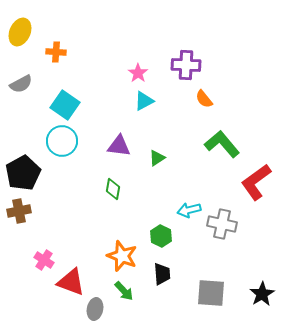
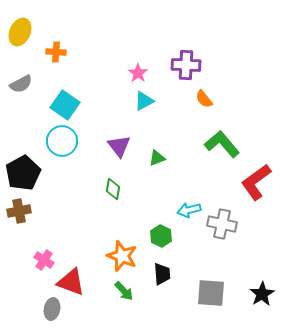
purple triangle: rotated 45 degrees clockwise
green triangle: rotated 12 degrees clockwise
gray ellipse: moved 43 px left
